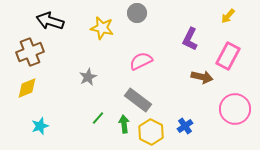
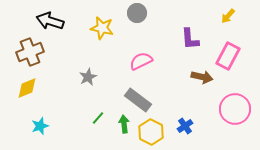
purple L-shape: rotated 30 degrees counterclockwise
